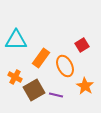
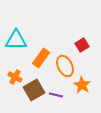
orange star: moved 3 px left, 1 px up
